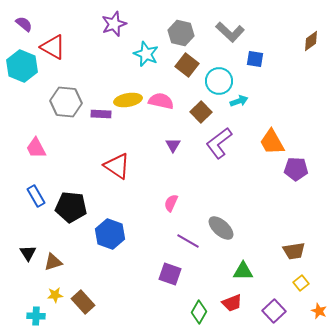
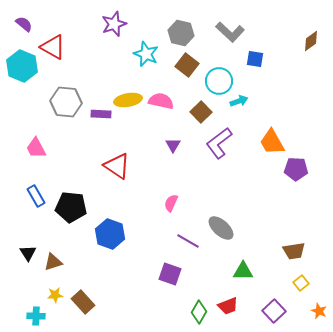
red trapezoid at (232, 303): moved 4 px left, 3 px down
